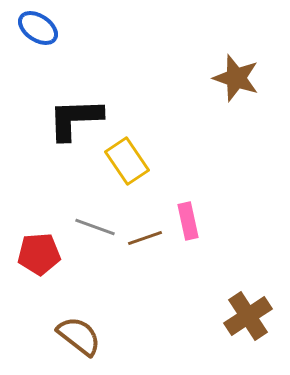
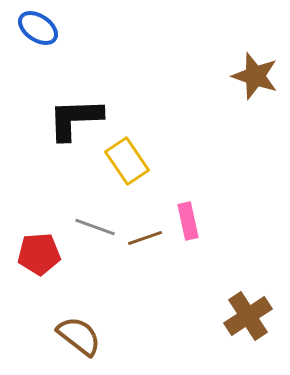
brown star: moved 19 px right, 2 px up
